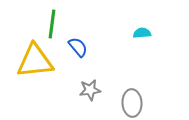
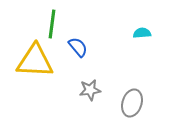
yellow triangle: rotated 9 degrees clockwise
gray ellipse: rotated 20 degrees clockwise
